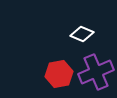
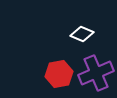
purple cross: moved 1 px down
